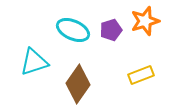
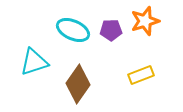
purple pentagon: rotated 15 degrees clockwise
